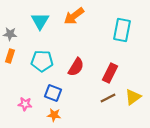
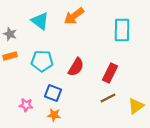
cyan triangle: rotated 24 degrees counterclockwise
cyan rectangle: rotated 10 degrees counterclockwise
gray star: rotated 16 degrees clockwise
orange rectangle: rotated 56 degrees clockwise
yellow triangle: moved 3 px right, 9 px down
pink star: moved 1 px right, 1 px down
